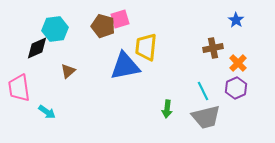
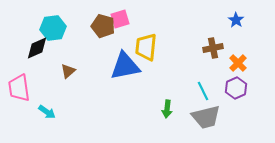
cyan hexagon: moved 2 px left, 1 px up
